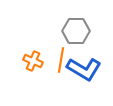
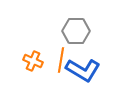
blue L-shape: moved 1 px left, 1 px down
